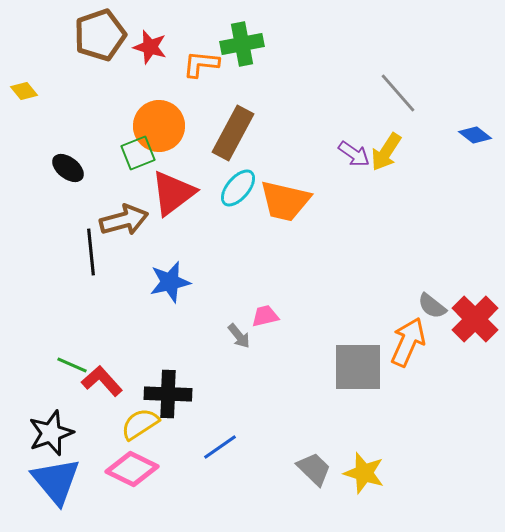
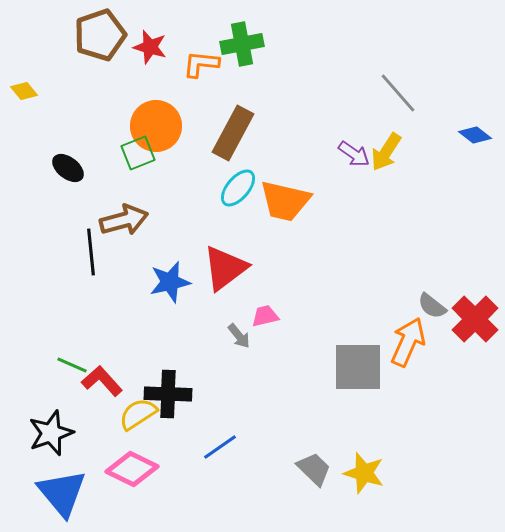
orange circle: moved 3 px left
red triangle: moved 52 px right, 75 px down
yellow semicircle: moved 2 px left, 10 px up
blue triangle: moved 6 px right, 12 px down
